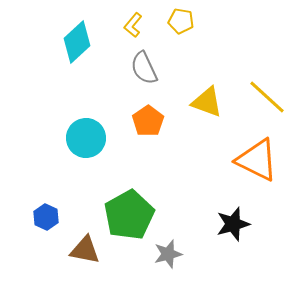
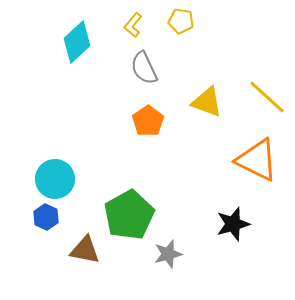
cyan circle: moved 31 px left, 41 px down
